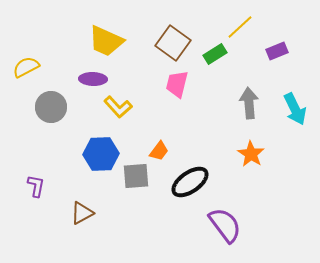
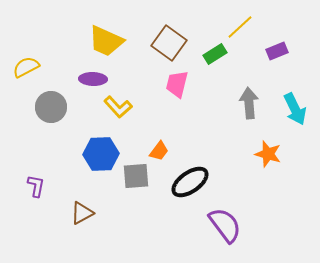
brown square: moved 4 px left
orange star: moved 17 px right; rotated 16 degrees counterclockwise
